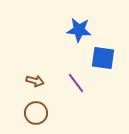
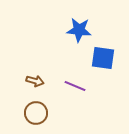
purple line: moved 1 px left, 3 px down; rotated 30 degrees counterclockwise
